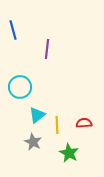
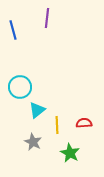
purple line: moved 31 px up
cyan triangle: moved 5 px up
green star: moved 1 px right
